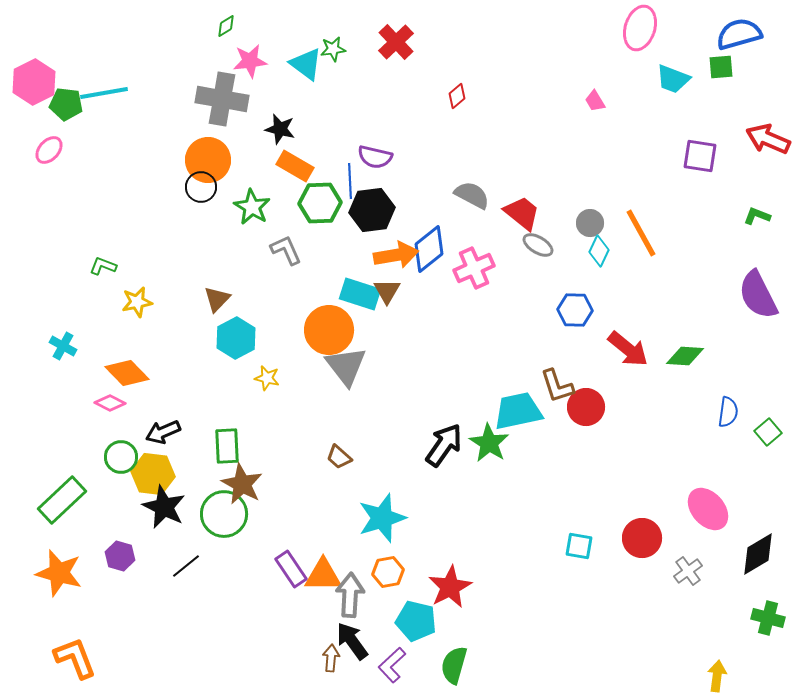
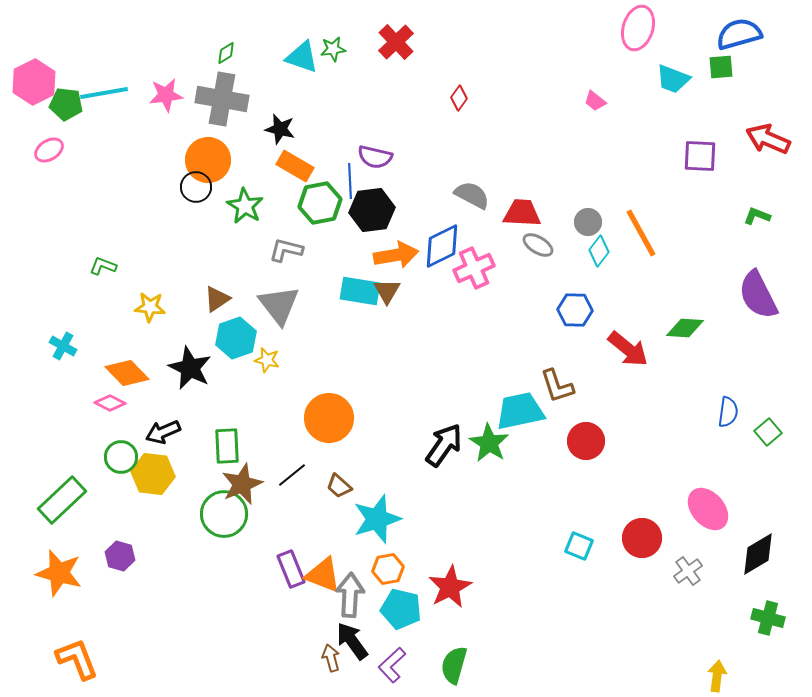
green diamond at (226, 26): moved 27 px down
pink ellipse at (640, 28): moved 2 px left
pink star at (250, 61): moved 84 px left, 34 px down
cyan triangle at (306, 64): moved 4 px left, 7 px up; rotated 18 degrees counterclockwise
red diamond at (457, 96): moved 2 px right, 2 px down; rotated 15 degrees counterclockwise
pink trapezoid at (595, 101): rotated 20 degrees counterclockwise
pink ellipse at (49, 150): rotated 16 degrees clockwise
purple square at (700, 156): rotated 6 degrees counterclockwise
black circle at (201, 187): moved 5 px left
green hexagon at (320, 203): rotated 9 degrees counterclockwise
green star at (252, 207): moved 7 px left, 1 px up
red trapezoid at (522, 213): rotated 36 degrees counterclockwise
gray circle at (590, 223): moved 2 px left, 1 px up
blue diamond at (429, 249): moved 13 px right, 3 px up; rotated 12 degrees clockwise
gray L-shape at (286, 250): rotated 52 degrees counterclockwise
cyan diamond at (599, 251): rotated 12 degrees clockwise
cyan rectangle at (360, 294): moved 3 px up; rotated 9 degrees counterclockwise
brown triangle at (217, 299): rotated 12 degrees clockwise
yellow star at (137, 302): moved 13 px right, 5 px down; rotated 16 degrees clockwise
orange circle at (329, 330): moved 88 px down
cyan hexagon at (236, 338): rotated 9 degrees clockwise
green diamond at (685, 356): moved 28 px up
gray triangle at (346, 366): moved 67 px left, 61 px up
yellow star at (267, 378): moved 18 px up
red circle at (586, 407): moved 34 px down
cyan trapezoid at (518, 411): moved 2 px right
brown trapezoid at (339, 457): moved 29 px down
brown star at (242, 484): rotated 21 degrees clockwise
black star at (164, 507): moved 26 px right, 139 px up
cyan star at (382, 518): moved 5 px left, 1 px down
cyan square at (579, 546): rotated 12 degrees clockwise
black line at (186, 566): moved 106 px right, 91 px up
purple rectangle at (291, 569): rotated 12 degrees clockwise
orange hexagon at (388, 572): moved 3 px up
orange triangle at (323, 575): rotated 21 degrees clockwise
cyan pentagon at (416, 621): moved 15 px left, 12 px up
orange L-shape at (75, 658): moved 2 px right, 1 px down
brown arrow at (331, 658): rotated 20 degrees counterclockwise
